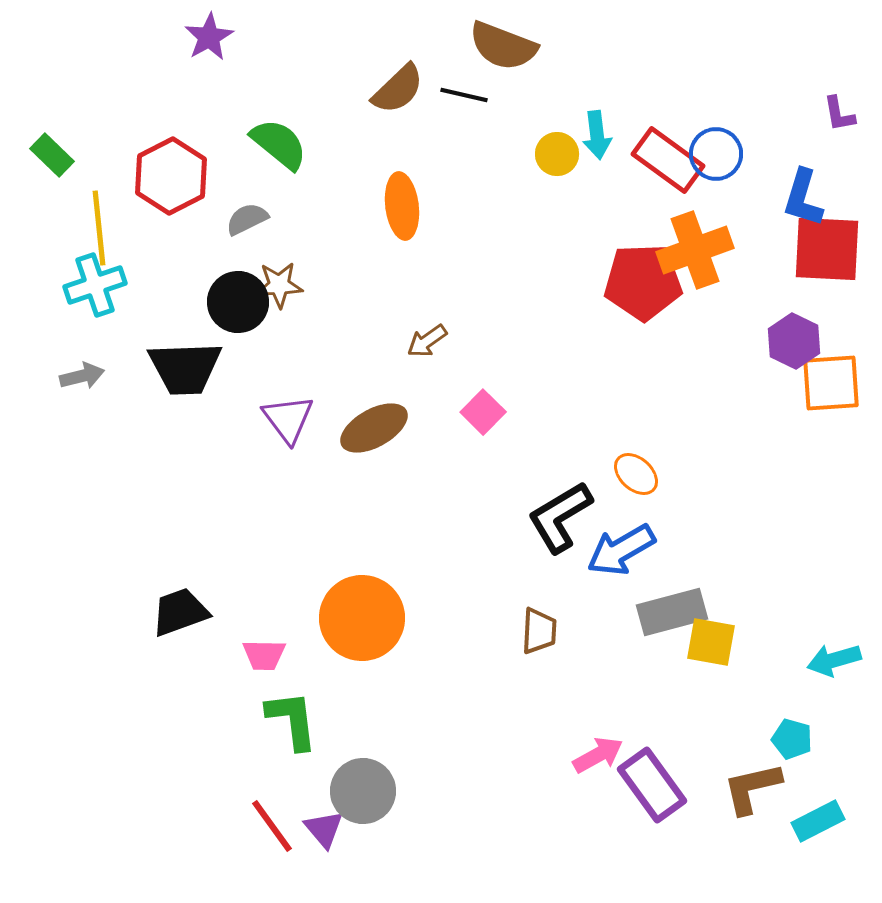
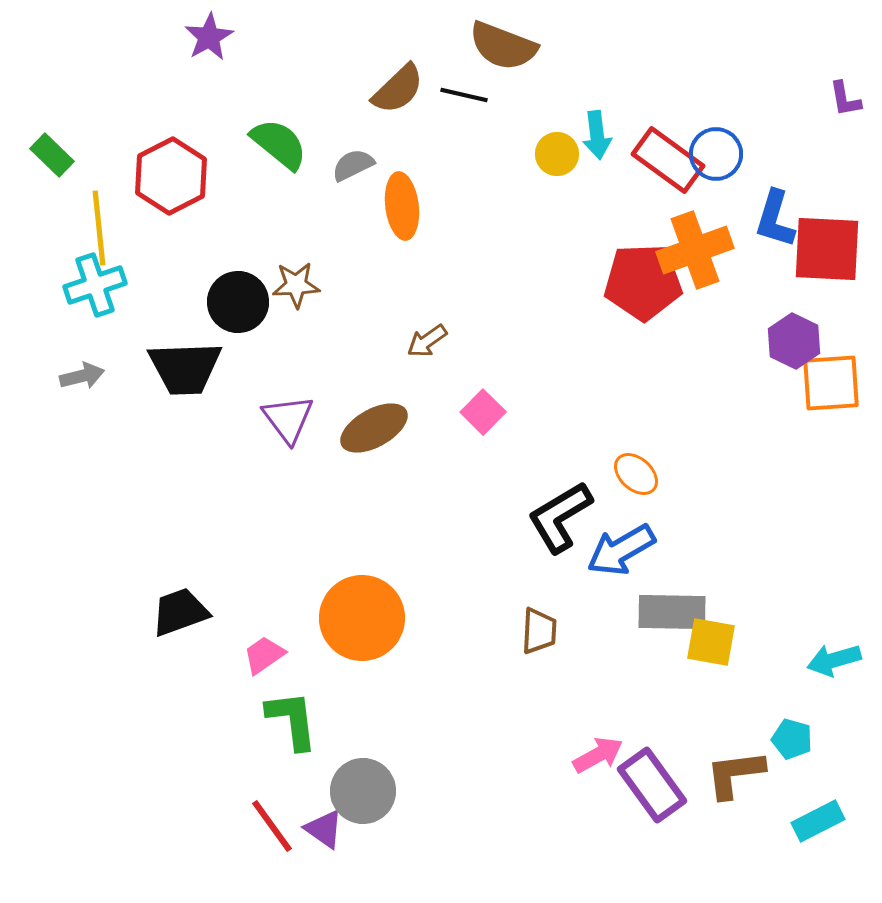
purple L-shape at (839, 114): moved 6 px right, 15 px up
blue L-shape at (803, 198): moved 28 px left, 21 px down
gray semicircle at (247, 219): moved 106 px right, 54 px up
brown star at (279, 285): moved 17 px right
gray rectangle at (672, 612): rotated 16 degrees clockwise
pink trapezoid at (264, 655): rotated 144 degrees clockwise
brown L-shape at (752, 788): moved 17 px left, 14 px up; rotated 6 degrees clockwise
purple triangle at (324, 829): rotated 15 degrees counterclockwise
